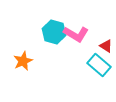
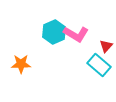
cyan hexagon: rotated 20 degrees clockwise
red triangle: rotated 40 degrees clockwise
orange star: moved 2 px left, 3 px down; rotated 24 degrees clockwise
